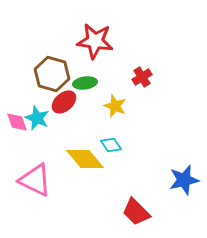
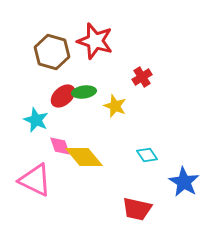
red star: rotated 9 degrees clockwise
brown hexagon: moved 22 px up
green ellipse: moved 1 px left, 9 px down
red ellipse: moved 1 px left, 6 px up
cyan star: moved 1 px left, 2 px down
pink diamond: moved 43 px right, 24 px down
cyan diamond: moved 36 px right, 10 px down
yellow diamond: moved 1 px left, 2 px up
blue star: moved 2 px down; rotated 28 degrees counterclockwise
red trapezoid: moved 1 px right, 3 px up; rotated 32 degrees counterclockwise
